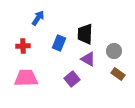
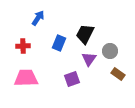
black trapezoid: rotated 25 degrees clockwise
gray circle: moved 4 px left
purple triangle: moved 1 px right; rotated 35 degrees clockwise
purple square: rotated 21 degrees clockwise
